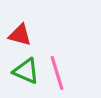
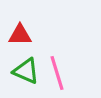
red triangle: rotated 15 degrees counterclockwise
